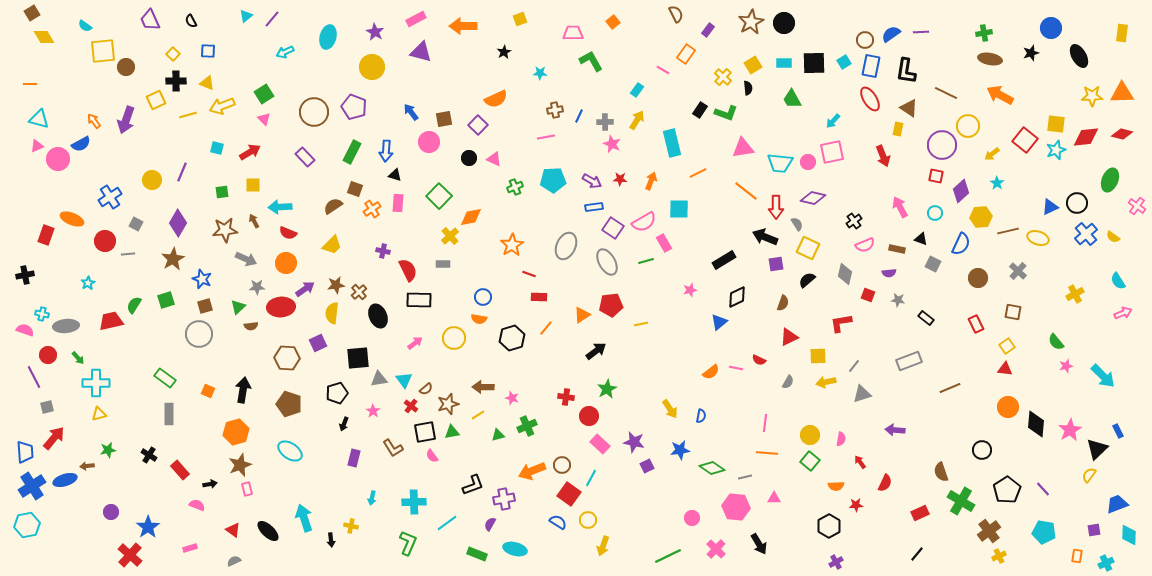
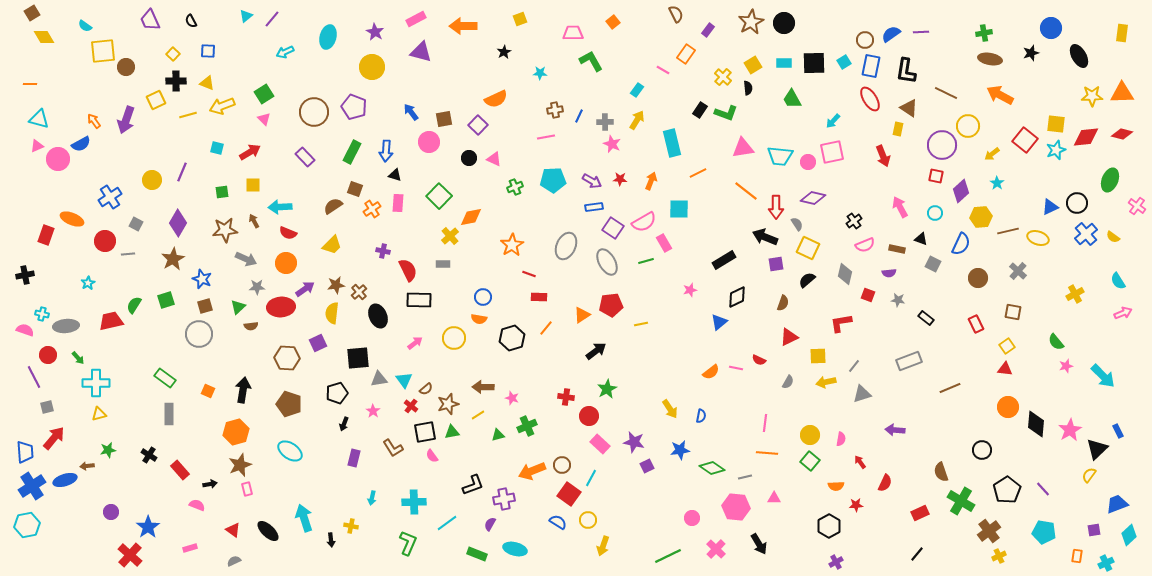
cyan trapezoid at (780, 163): moved 7 px up
cyan diamond at (1129, 535): rotated 45 degrees clockwise
